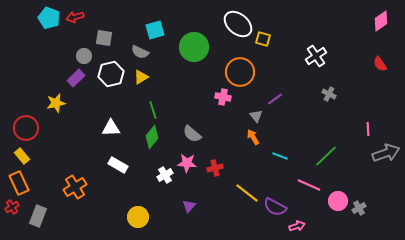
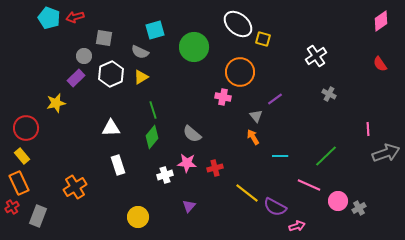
white hexagon at (111, 74): rotated 10 degrees counterclockwise
cyan line at (280, 156): rotated 21 degrees counterclockwise
white rectangle at (118, 165): rotated 42 degrees clockwise
white cross at (165, 175): rotated 14 degrees clockwise
